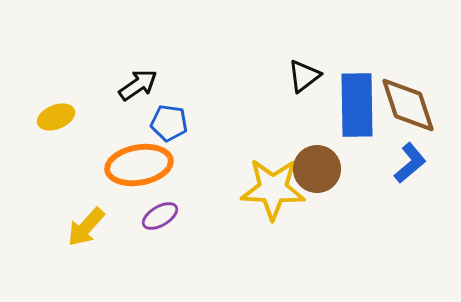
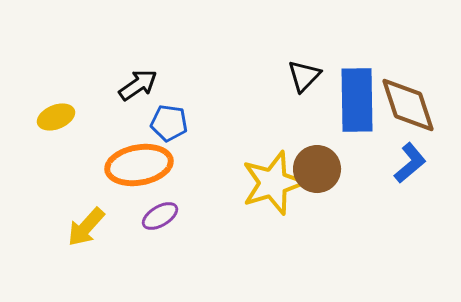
black triangle: rotated 9 degrees counterclockwise
blue rectangle: moved 5 px up
yellow star: moved 6 px up; rotated 20 degrees counterclockwise
